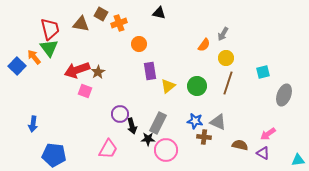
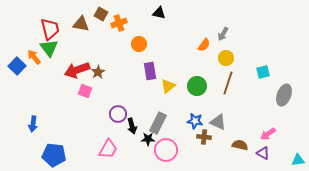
purple circle: moved 2 px left
